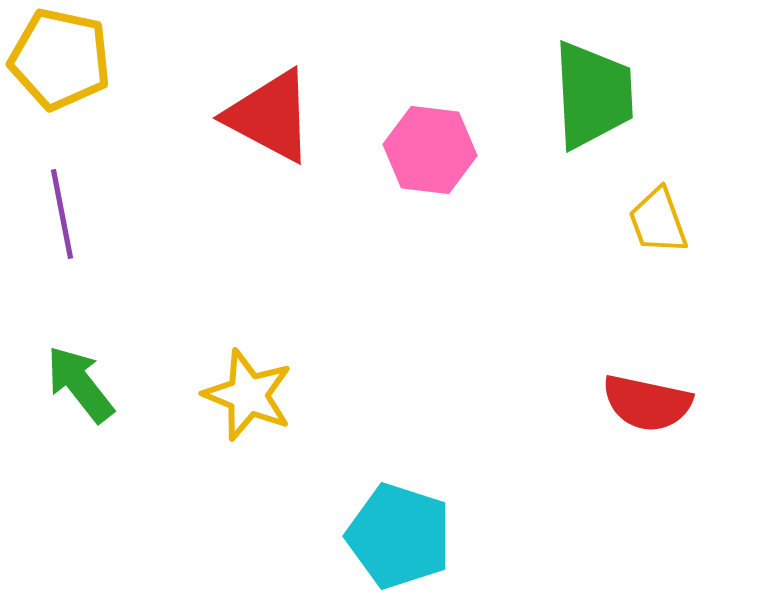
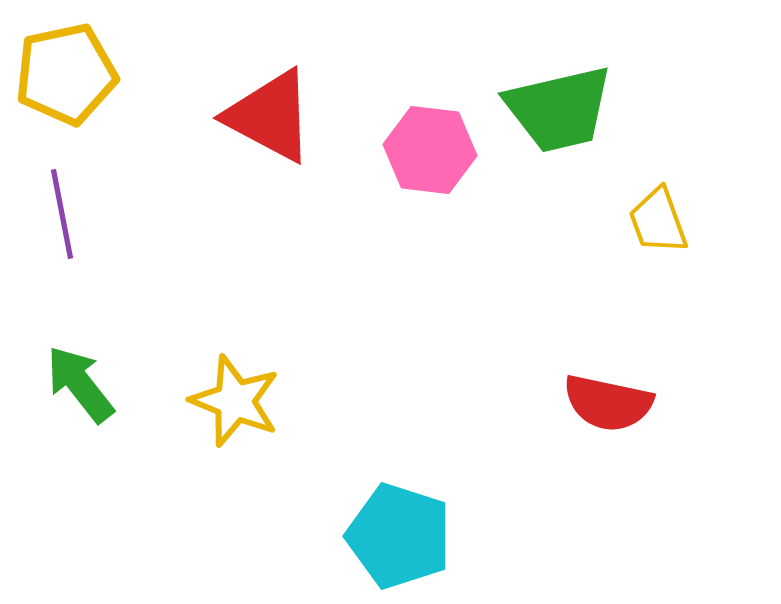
yellow pentagon: moved 6 px right, 15 px down; rotated 24 degrees counterclockwise
green trapezoid: moved 34 px left, 14 px down; rotated 80 degrees clockwise
yellow star: moved 13 px left, 6 px down
red semicircle: moved 39 px left
